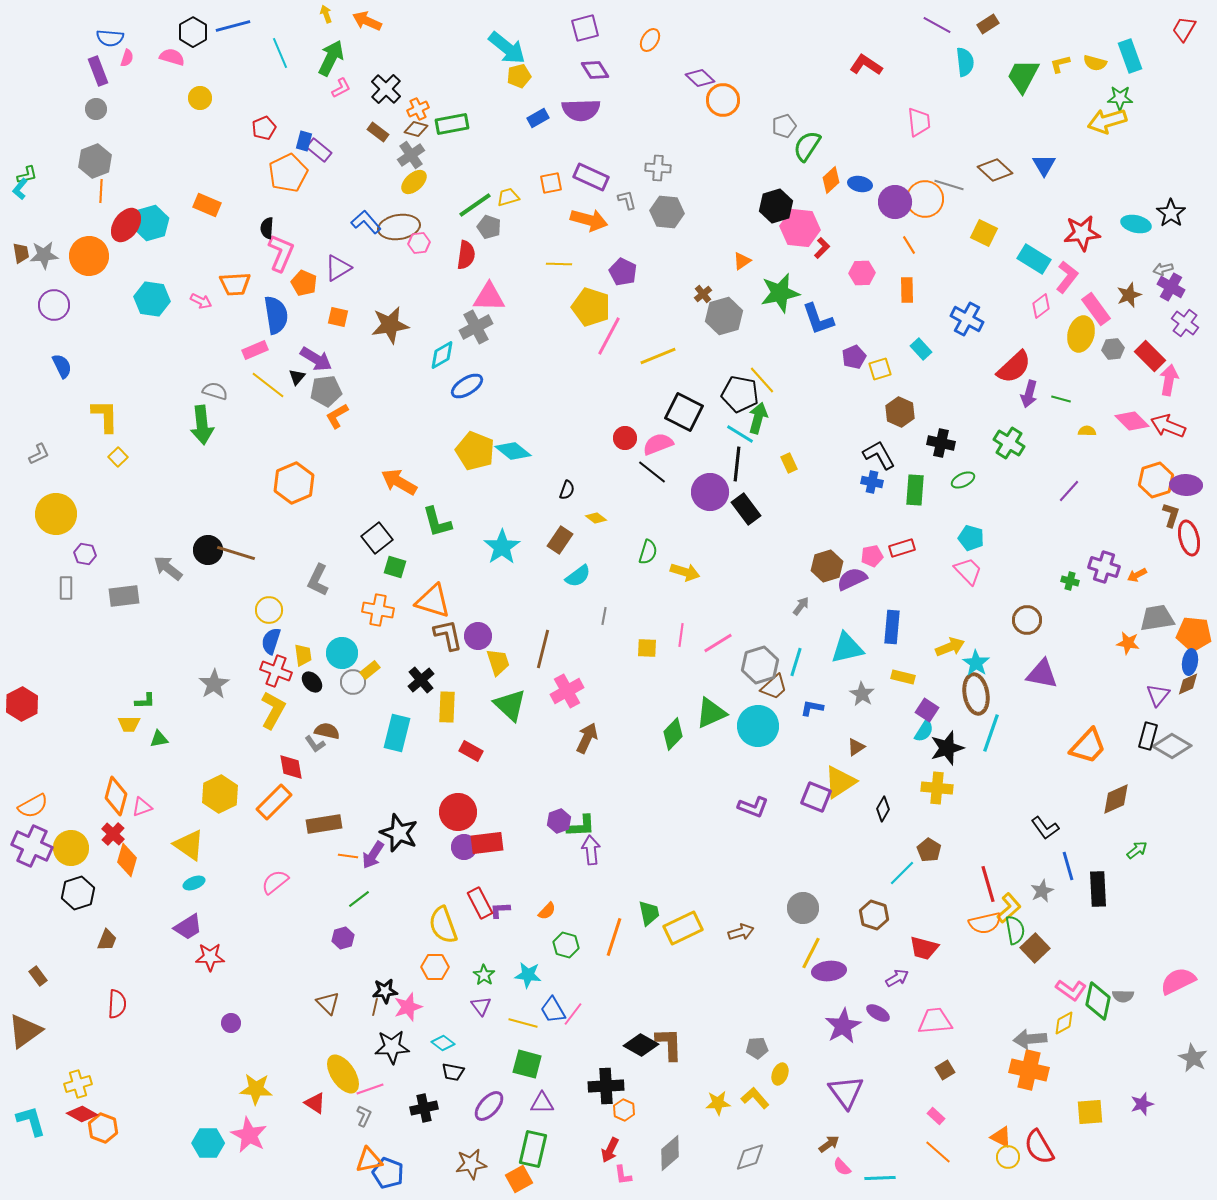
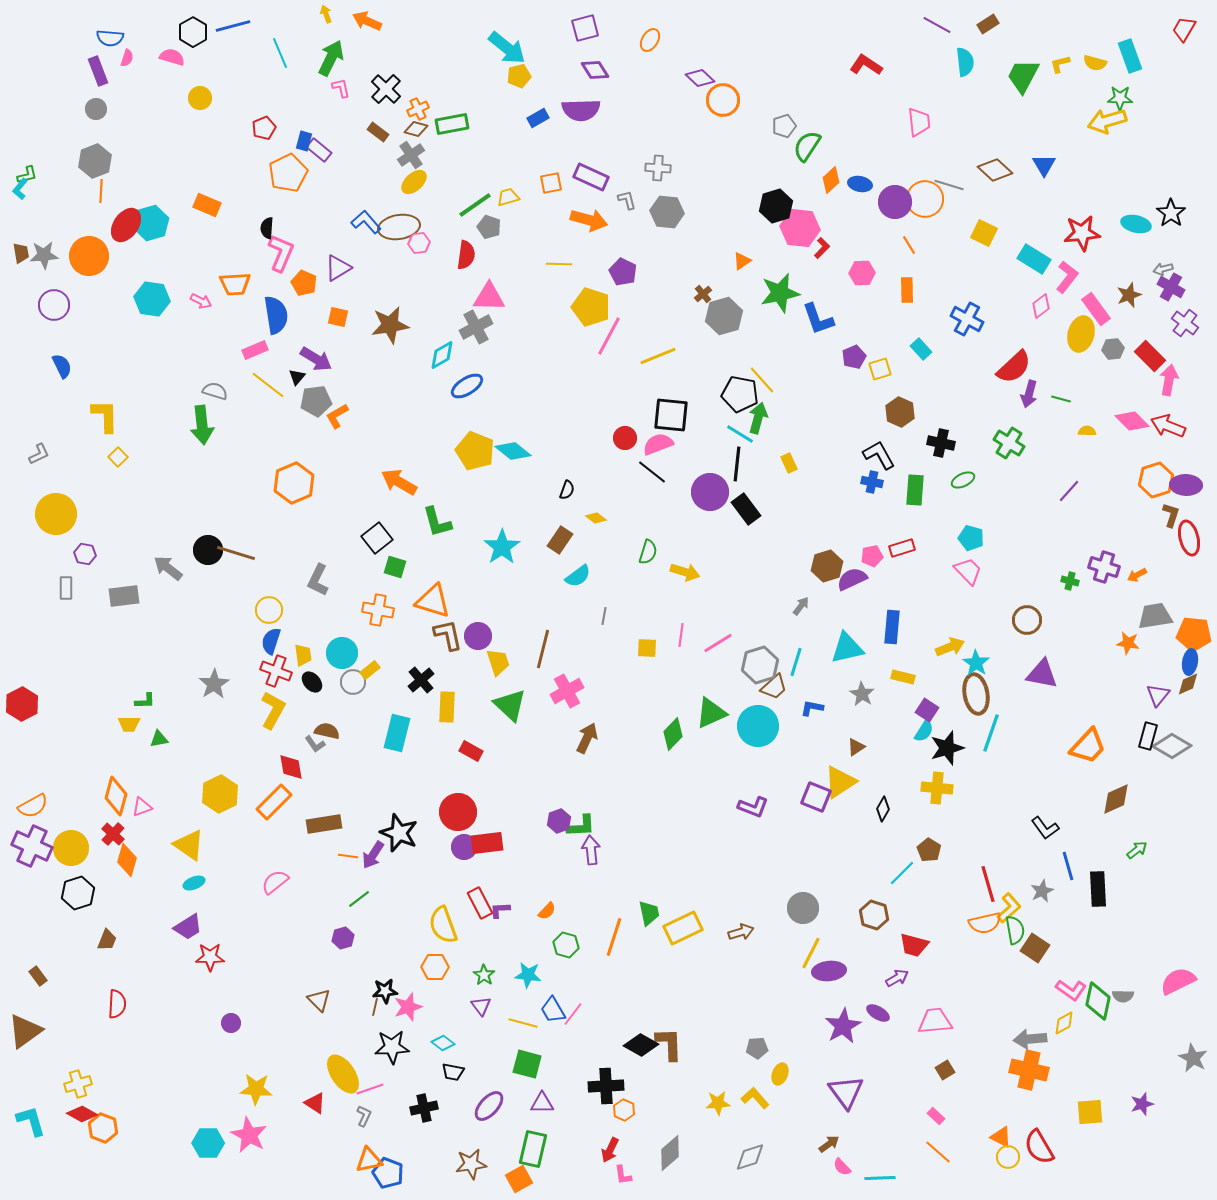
pink L-shape at (341, 88): rotated 75 degrees counterclockwise
gray pentagon at (326, 391): moved 10 px left, 10 px down
black square at (684, 412): moved 13 px left, 3 px down; rotated 21 degrees counterclockwise
gray trapezoid at (1157, 618): moved 2 px left, 2 px up
red trapezoid at (924, 948): moved 10 px left, 3 px up
brown square at (1035, 948): rotated 12 degrees counterclockwise
brown triangle at (328, 1003): moved 9 px left, 3 px up
